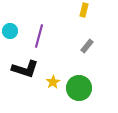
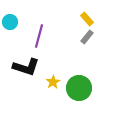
yellow rectangle: moved 3 px right, 9 px down; rotated 56 degrees counterclockwise
cyan circle: moved 9 px up
gray rectangle: moved 9 px up
black L-shape: moved 1 px right, 2 px up
